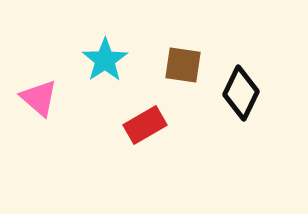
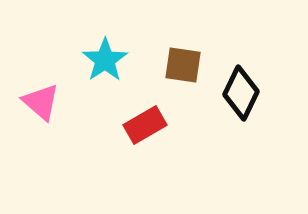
pink triangle: moved 2 px right, 4 px down
